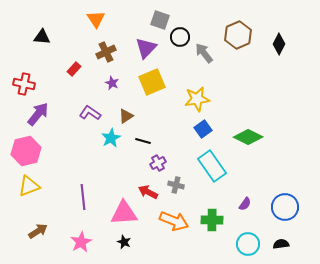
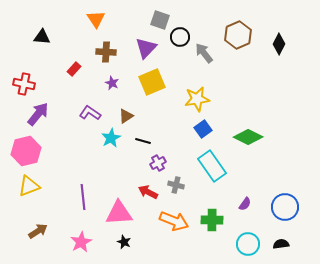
brown cross: rotated 30 degrees clockwise
pink triangle: moved 5 px left
